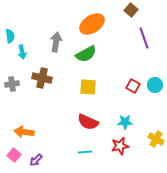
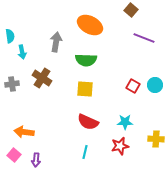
orange ellipse: moved 2 px left, 1 px down; rotated 60 degrees clockwise
purple line: rotated 50 degrees counterclockwise
green semicircle: moved 6 px down; rotated 30 degrees clockwise
brown cross: rotated 18 degrees clockwise
yellow square: moved 3 px left, 2 px down
yellow cross: rotated 28 degrees counterclockwise
cyan line: rotated 72 degrees counterclockwise
purple arrow: rotated 40 degrees counterclockwise
